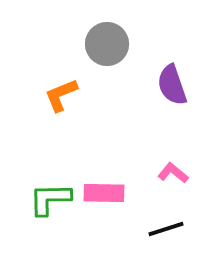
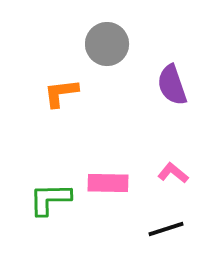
orange L-shape: moved 2 px up; rotated 15 degrees clockwise
pink rectangle: moved 4 px right, 10 px up
